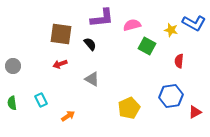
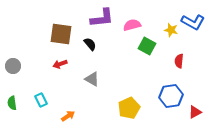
blue L-shape: moved 1 px left, 1 px up
